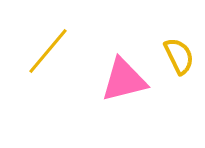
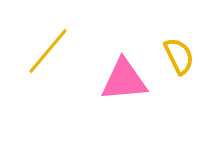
pink triangle: rotated 9 degrees clockwise
